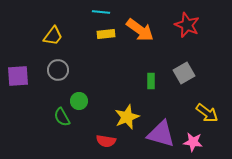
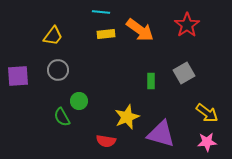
red star: rotated 15 degrees clockwise
pink star: moved 14 px right; rotated 12 degrees counterclockwise
